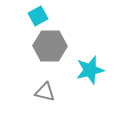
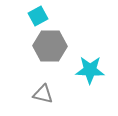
cyan star: rotated 16 degrees clockwise
gray triangle: moved 2 px left, 2 px down
